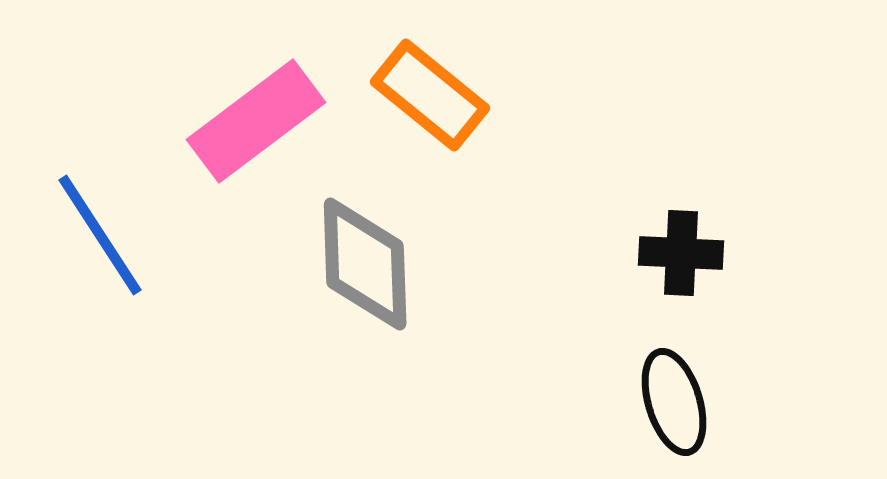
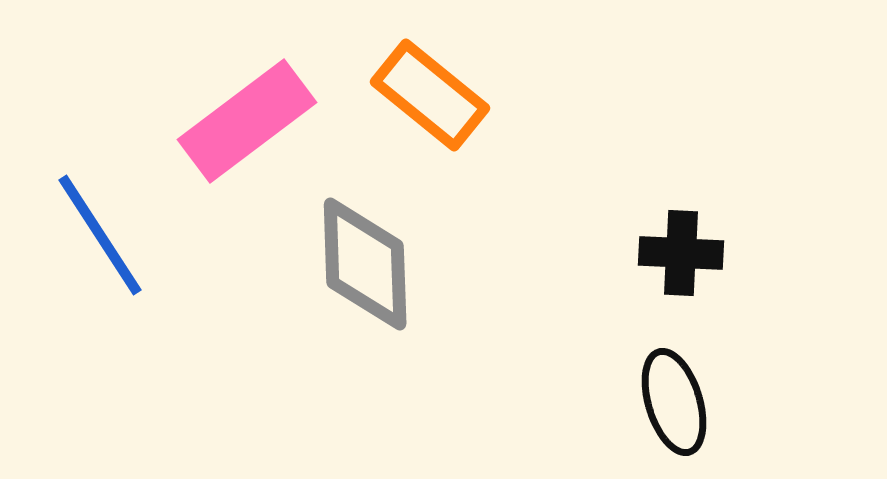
pink rectangle: moved 9 px left
